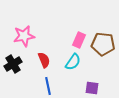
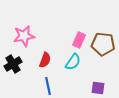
red semicircle: moved 1 px right; rotated 42 degrees clockwise
purple square: moved 6 px right
